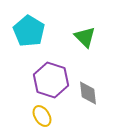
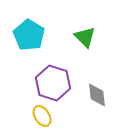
cyan pentagon: moved 4 px down
purple hexagon: moved 2 px right, 3 px down
gray diamond: moved 9 px right, 2 px down
